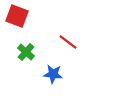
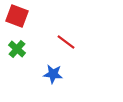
red line: moved 2 px left
green cross: moved 9 px left, 3 px up
